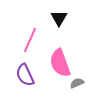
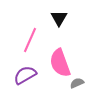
purple semicircle: rotated 85 degrees clockwise
